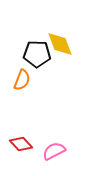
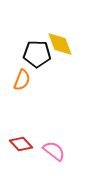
pink semicircle: rotated 65 degrees clockwise
